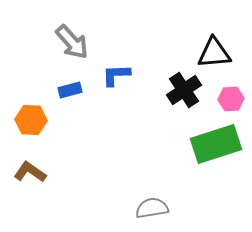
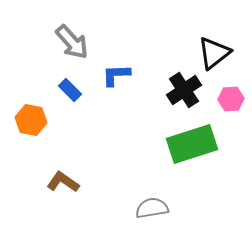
black triangle: rotated 33 degrees counterclockwise
blue rectangle: rotated 60 degrees clockwise
orange hexagon: rotated 8 degrees clockwise
green rectangle: moved 24 px left
brown L-shape: moved 33 px right, 10 px down
